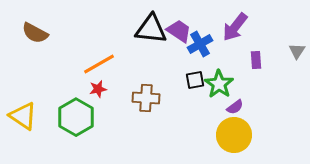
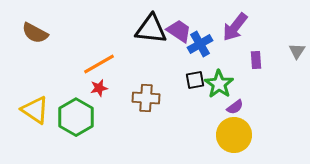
red star: moved 1 px right, 1 px up
yellow triangle: moved 12 px right, 6 px up
